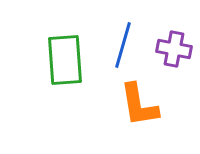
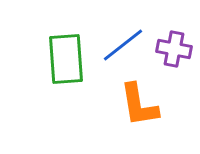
blue line: rotated 36 degrees clockwise
green rectangle: moved 1 px right, 1 px up
